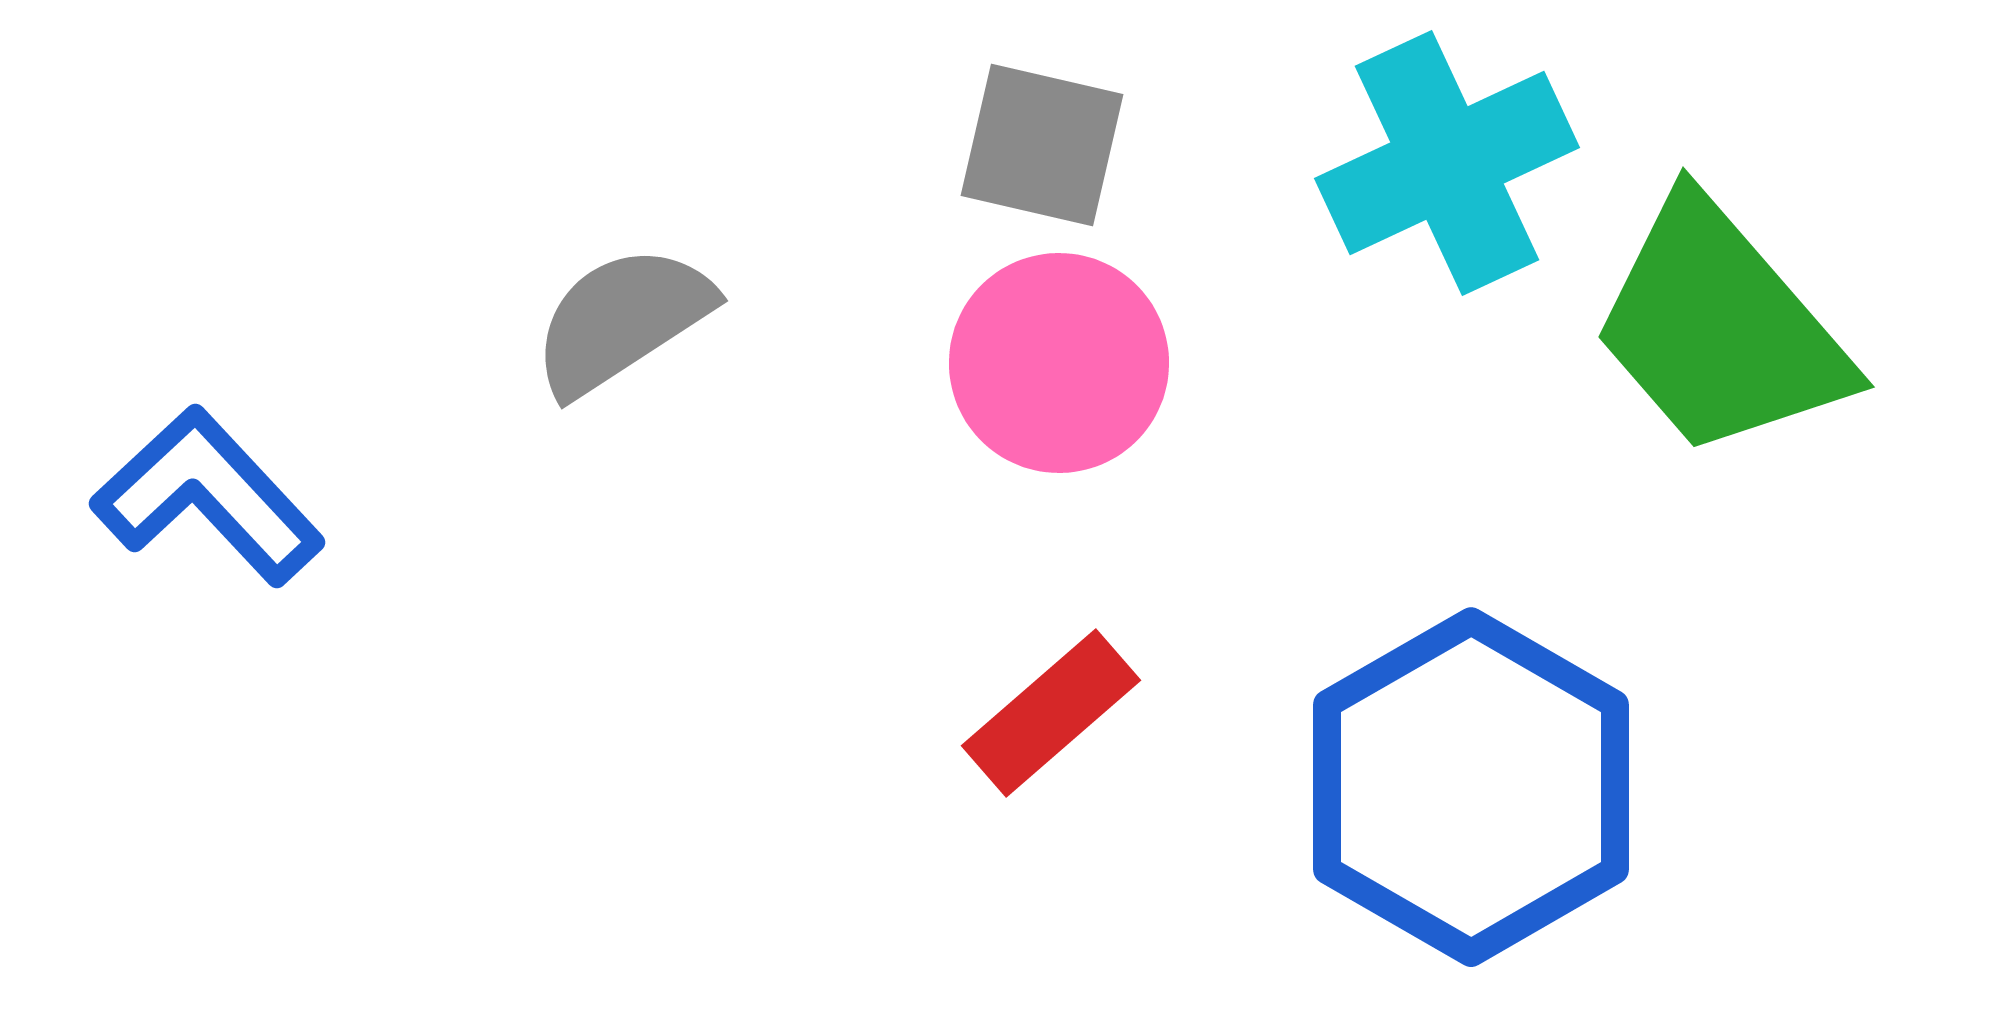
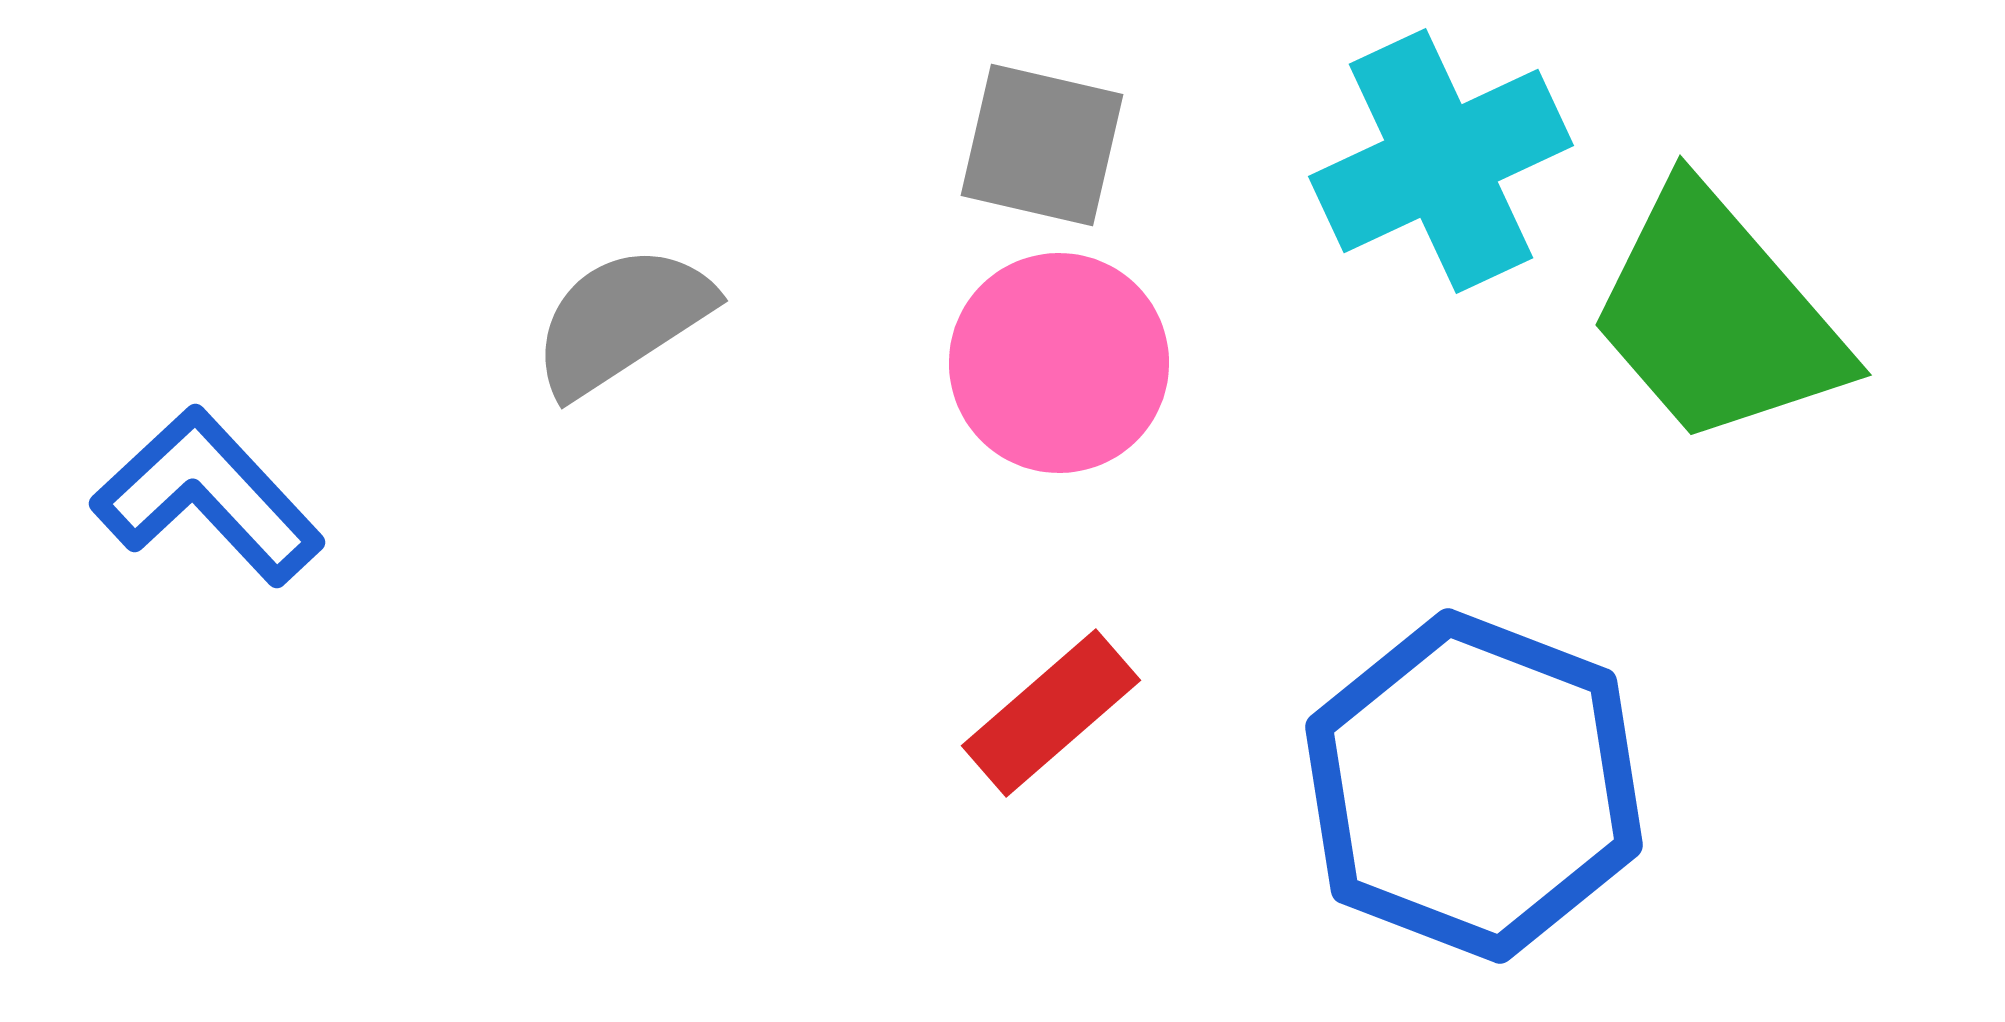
cyan cross: moved 6 px left, 2 px up
green trapezoid: moved 3 px left, 12 px up
blue hexagon: moved 3 px right, 1 px up; rotated 9 degrees counterclockwise
